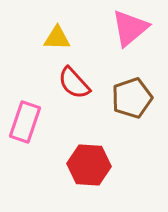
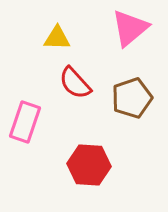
red semicircle: moved 1 px right
